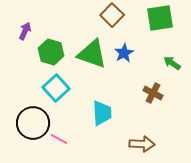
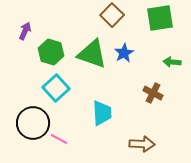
green arrow: moved 1 px up; rotated 30 degrees counterclockwise
